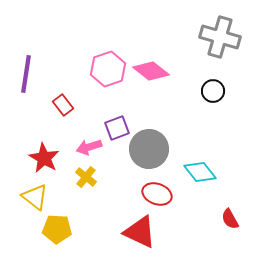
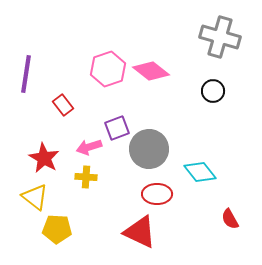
yellow cross: rotated 35 degrees counterclockwise
red ellipse: rotated 20 degrees counterclockwise
